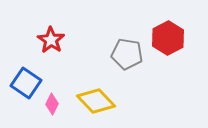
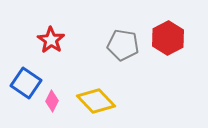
gray pentagon: moved 4 px left, 9 px up
pink diamond: moved 3 px up
